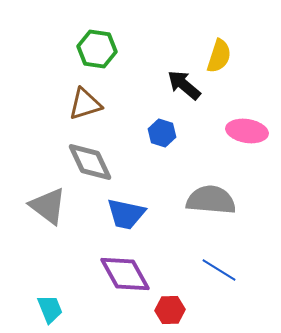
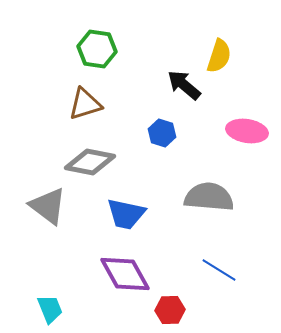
gray diamond: rotated 54 degrees counterclockwise
gray semicircle: moved 2 px left, 3 px up
